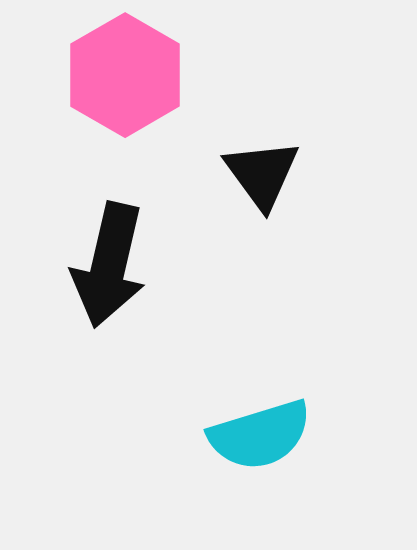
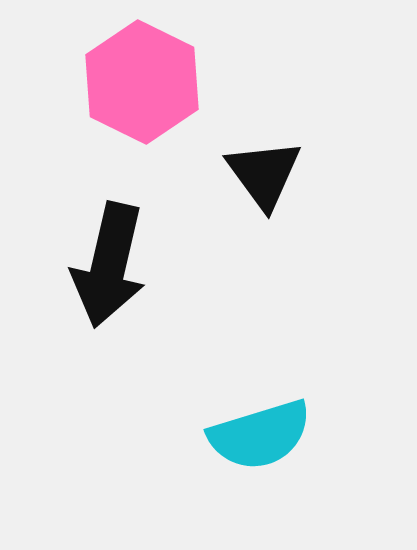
pink hexagon: moved 17 px right, 7 px down; rotated 4 degrees counterclockwise
black triangle: moved 2 px right
